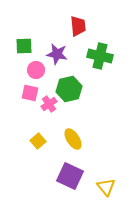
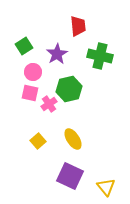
green square: rotated 30 degrees counterclockwise
purple star: rotated 30 degrees clockwise
pink circle: moved 3 px left, 2 px down
